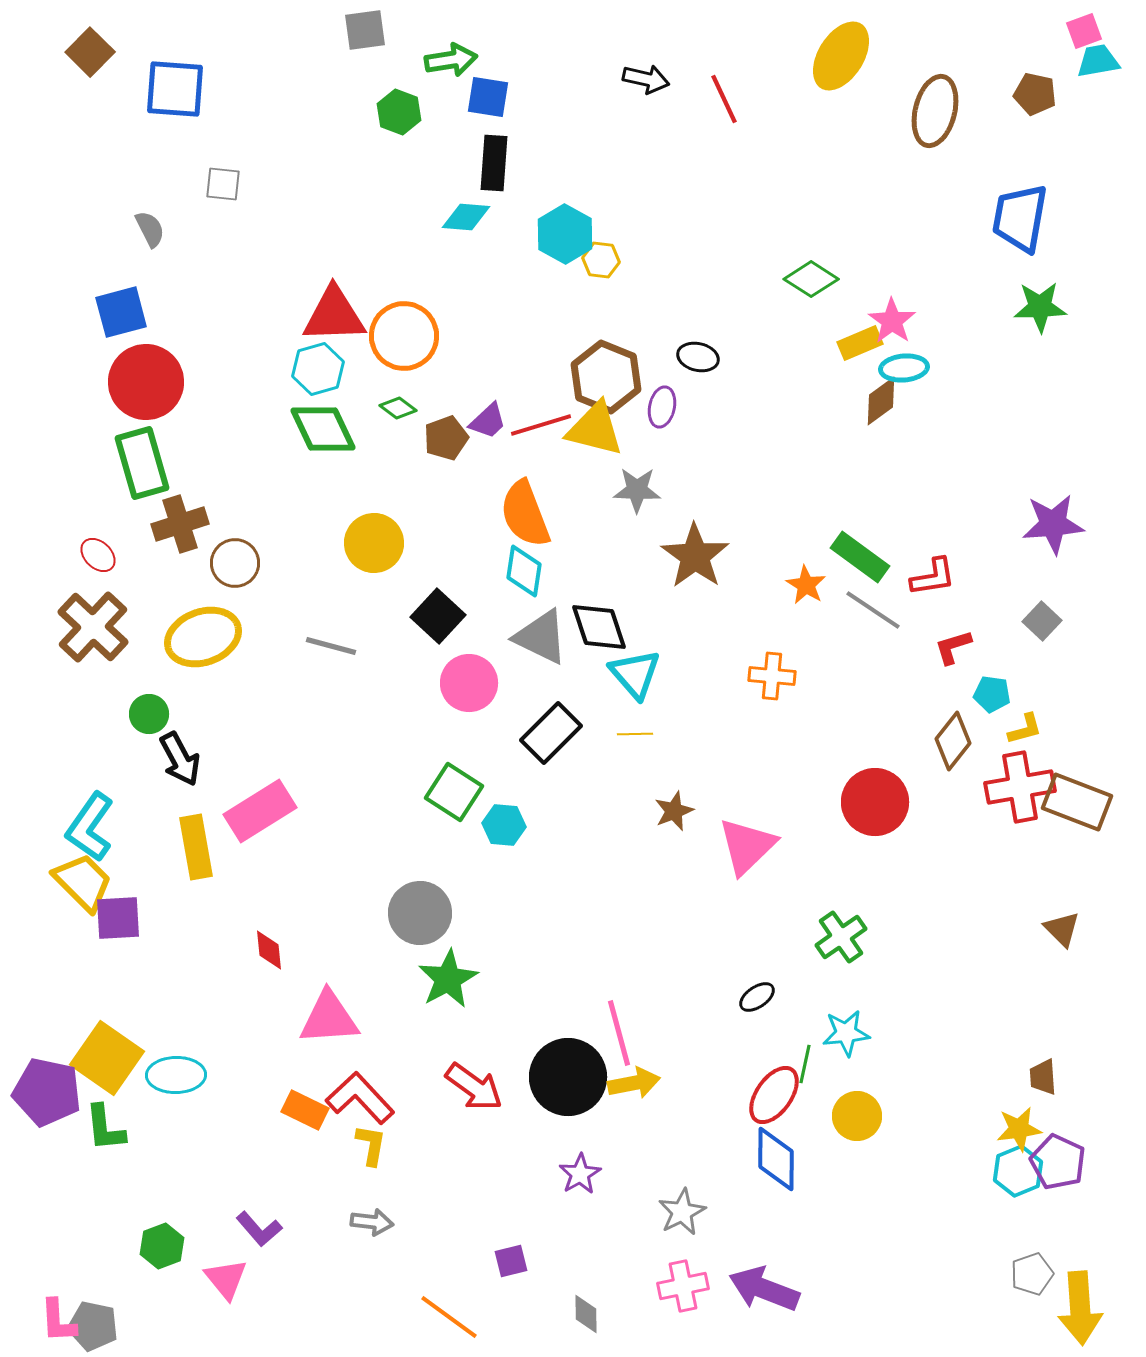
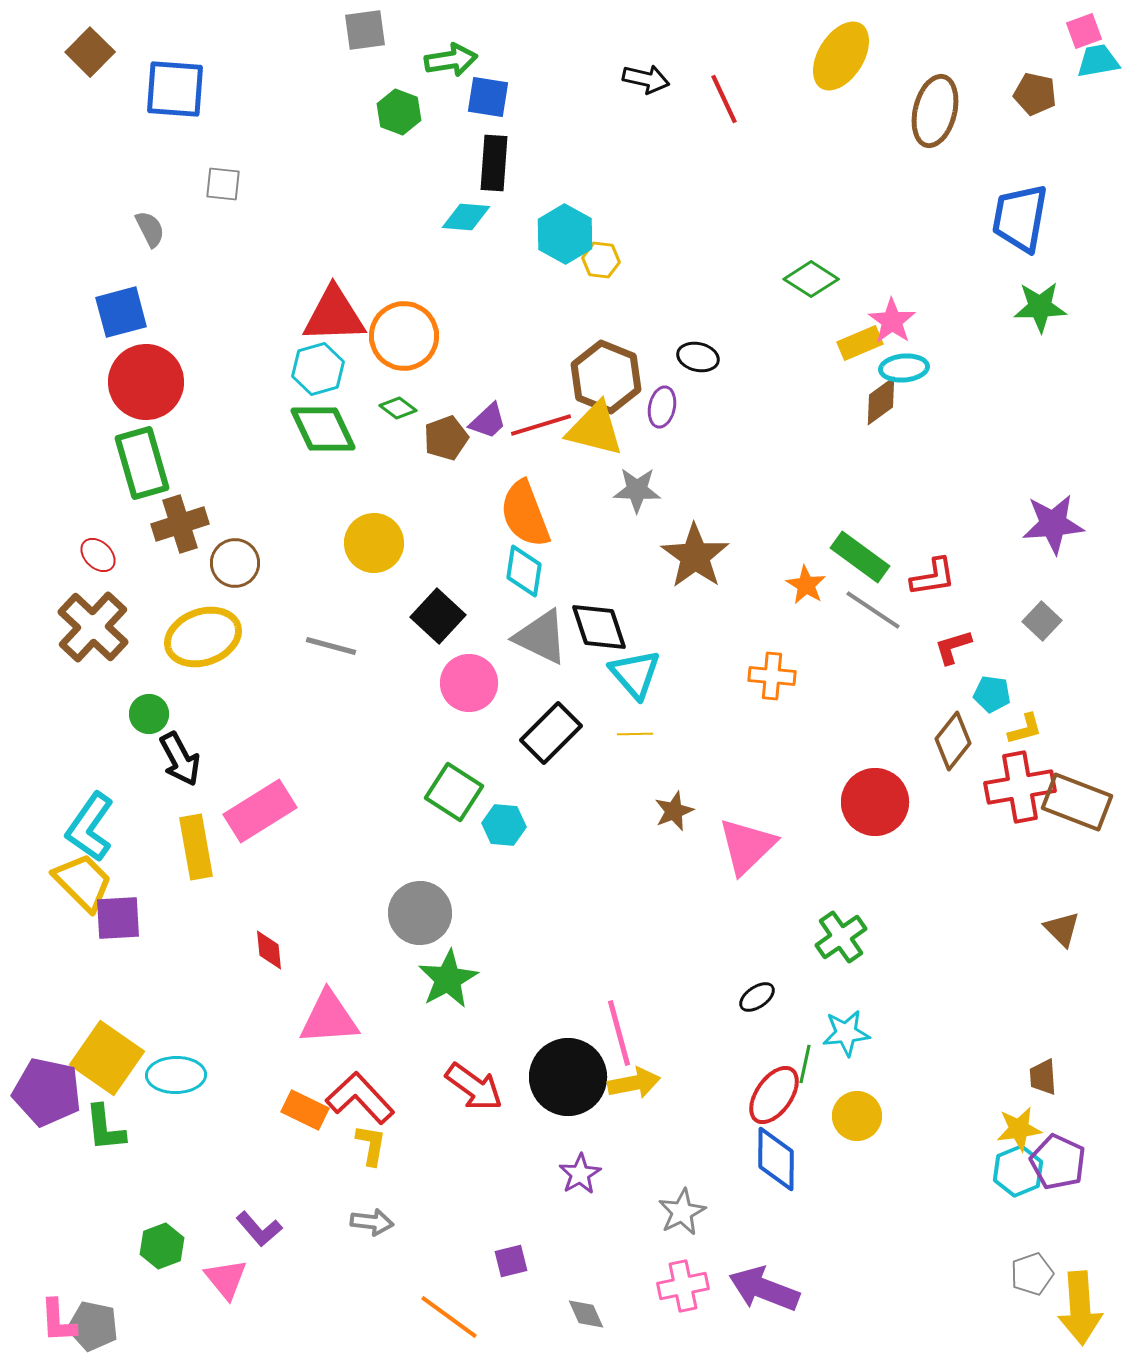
gray diamond at (586, 1314): rotated 24 degrees counterclockwise
